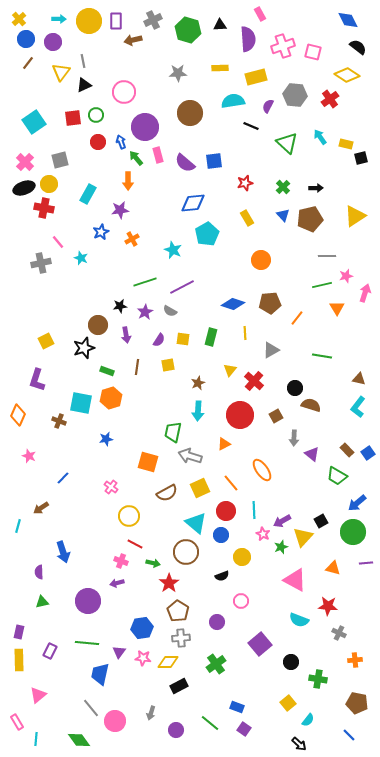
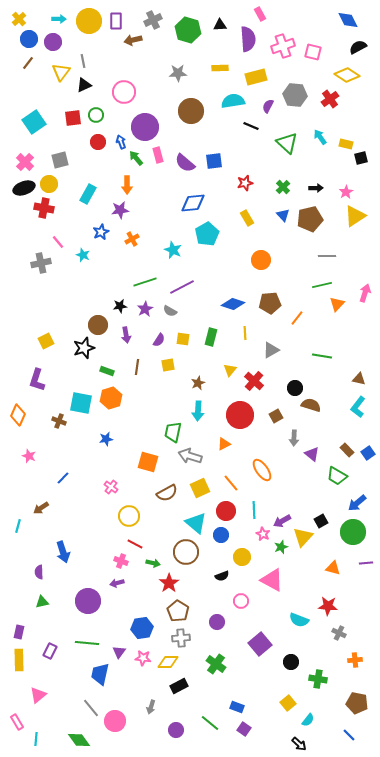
blue circle at (26, 39): moved 3 px right
black semicircle at (358, 47): rotated 66 degrees counterclockwise
brown circle at (190, 113): moved 1 px right, 2 px up
orange arrow at (128, 181): moved 1 px left, 4 px down
cyan star at (81, 258): moved 2 px right, 3 px up
pink star at (346, 276): moved 84 px up; rotated 16 degrees counterclockwise
orange triangle at (337, 308): moved 4 px up; rotated 14 degrees clockwise
purple star at (145, 312): moved 3 px up
pink triangle at (295, 580): moved 23 px left
green cross at (216, 664): rotated 18 degrees counterclockwise
gray arrow at (151, 713): moved 6 px up
